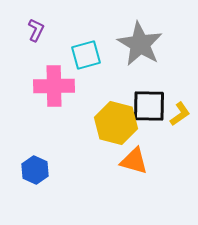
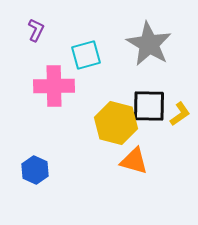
gray star: moved 9 px right
